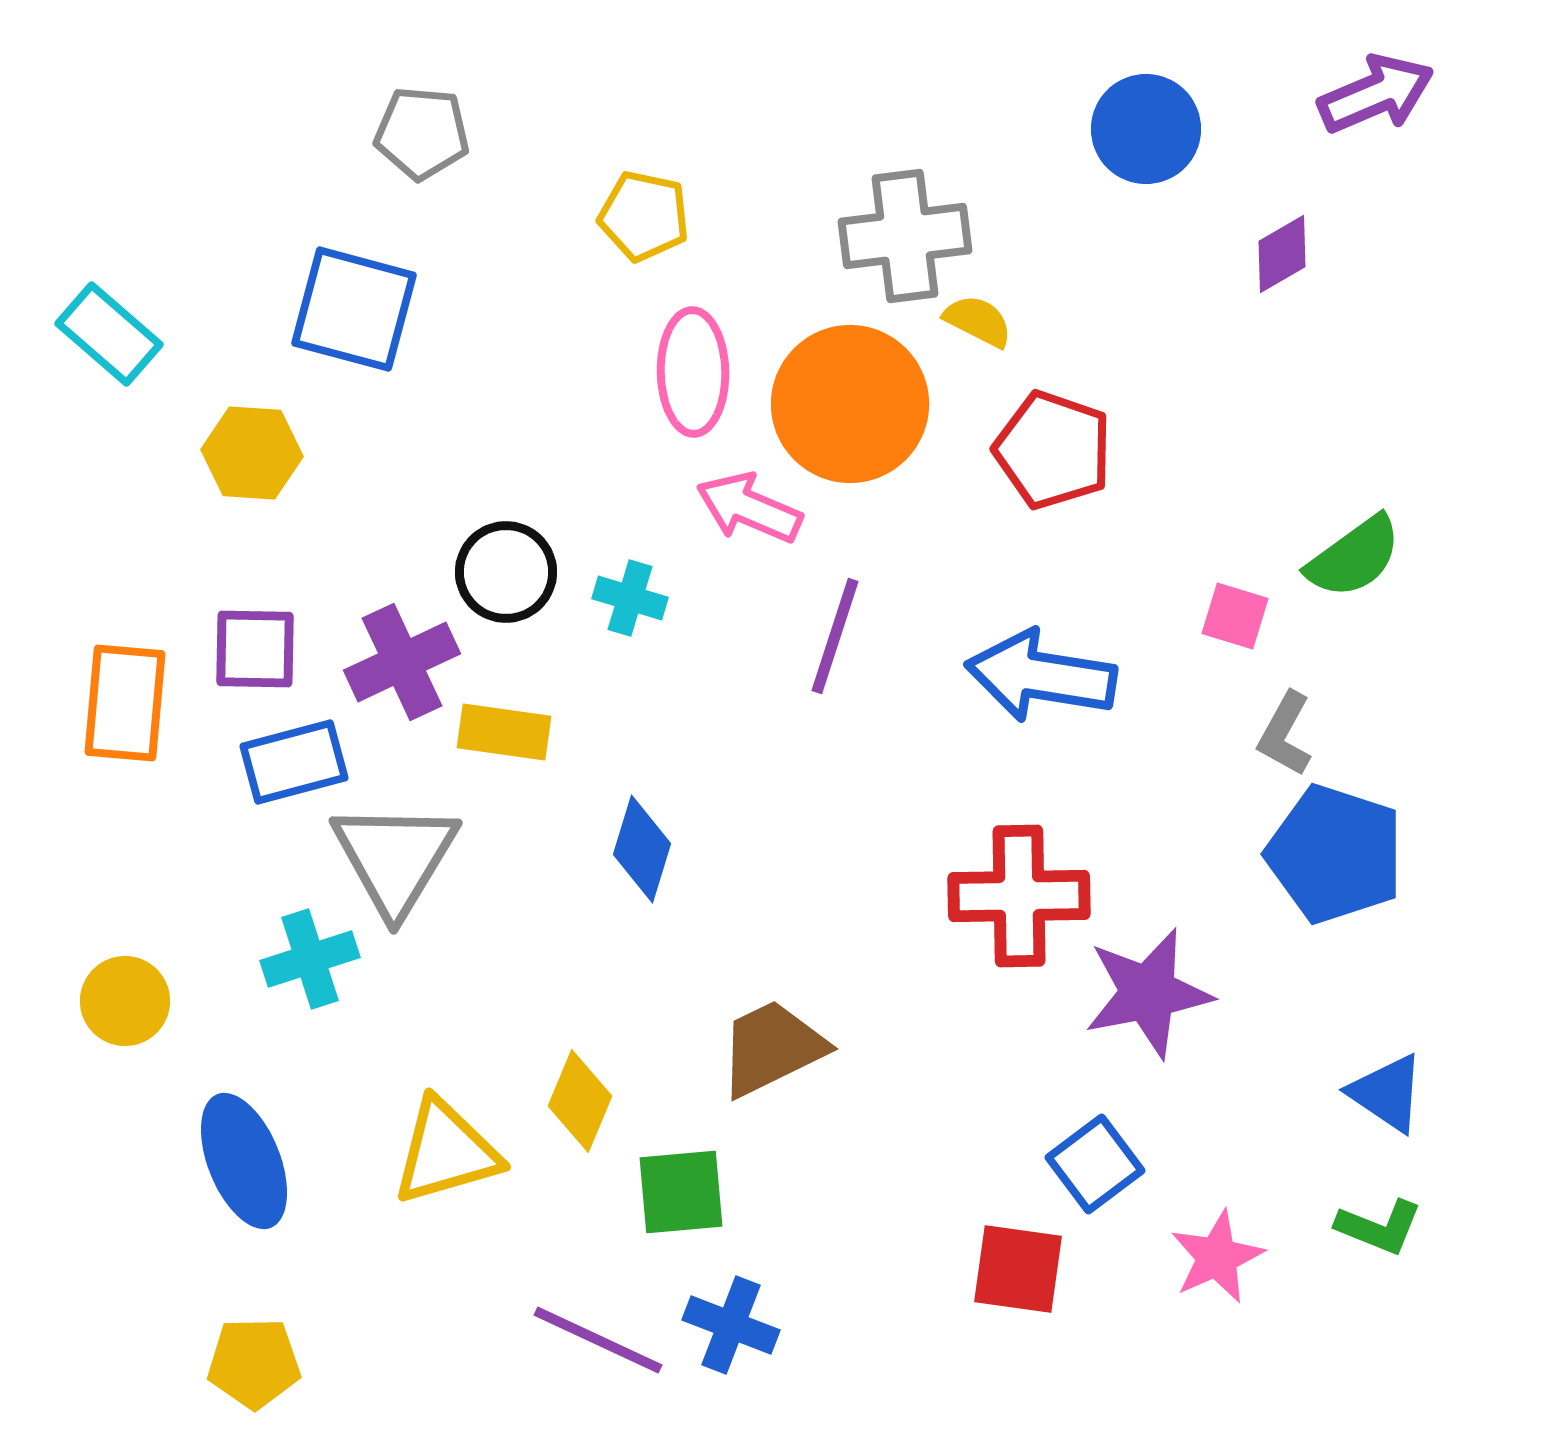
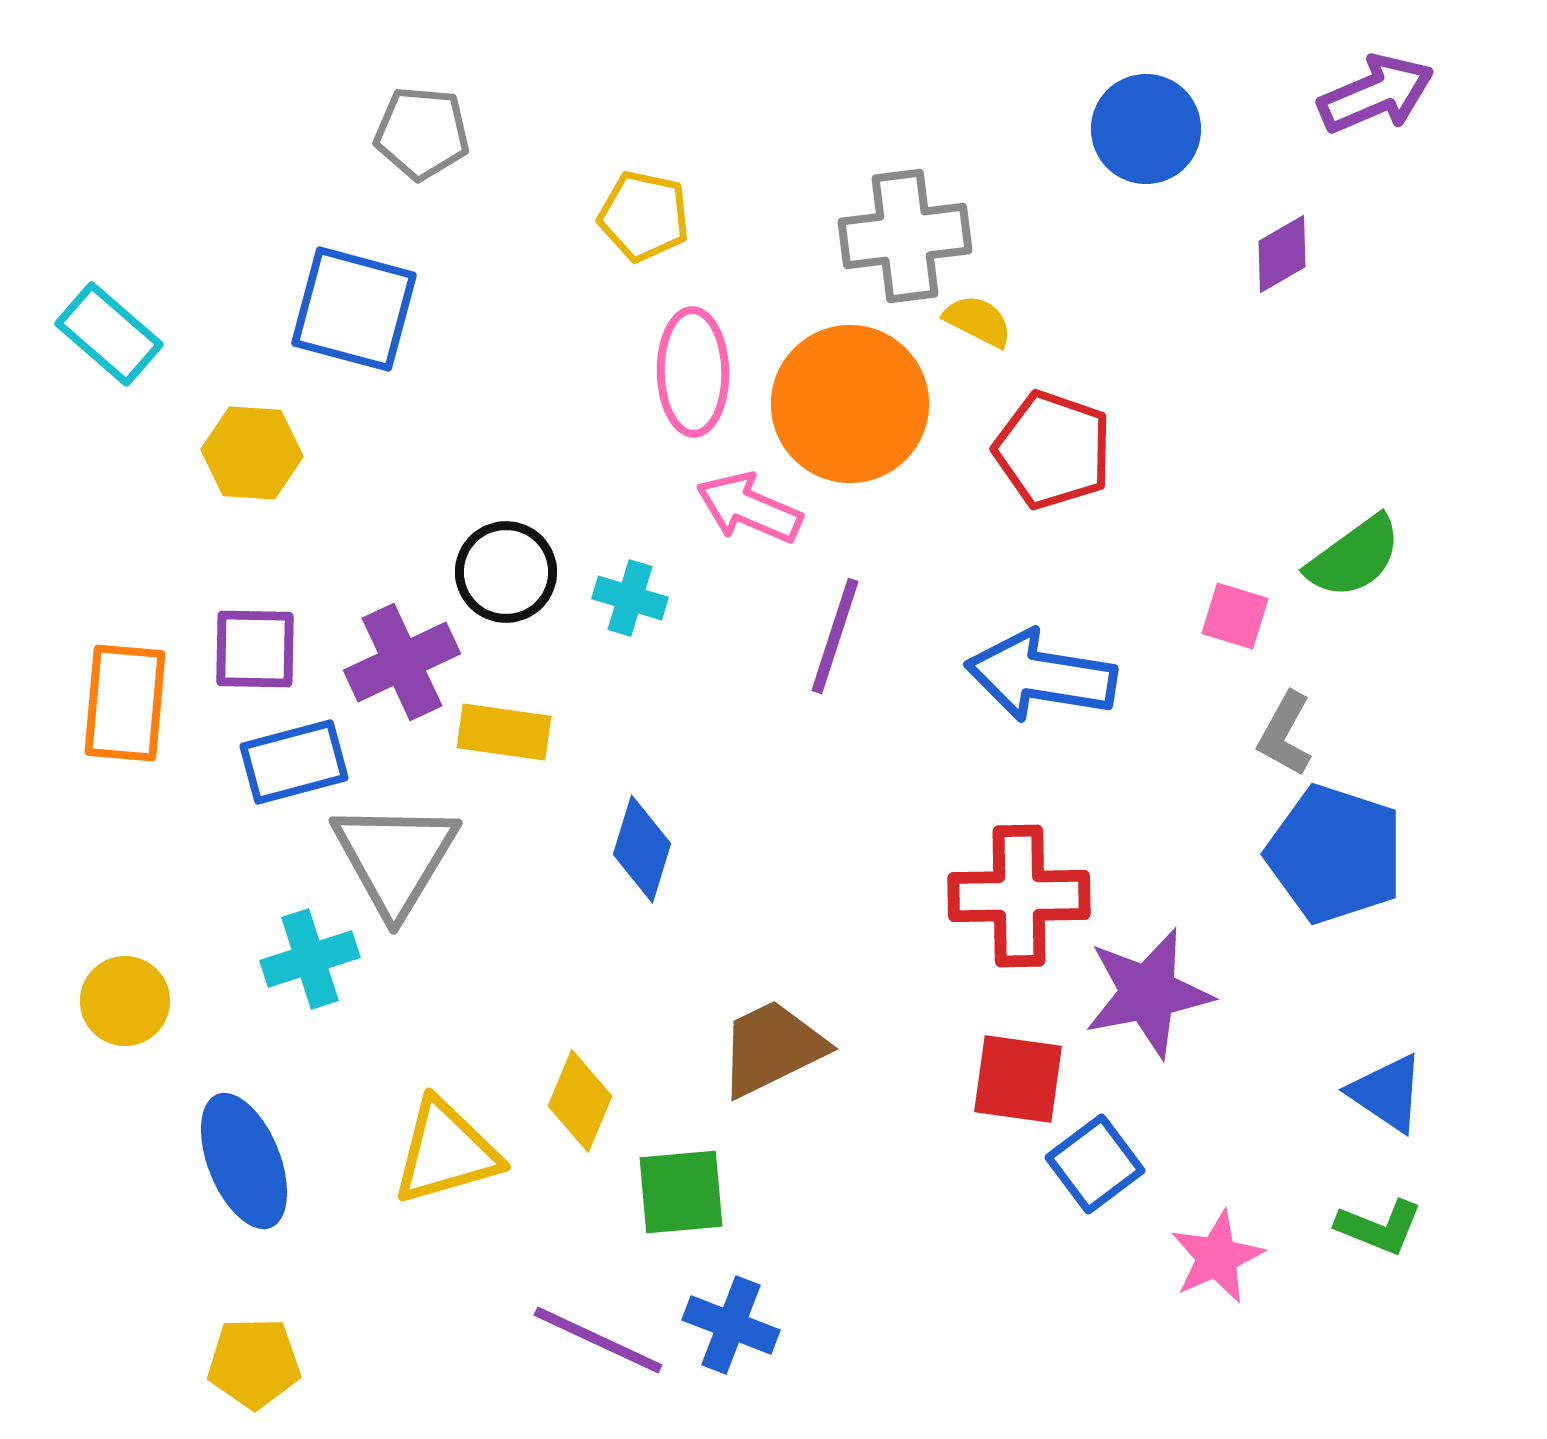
red square at (1018, 1269): moved 190 px up
